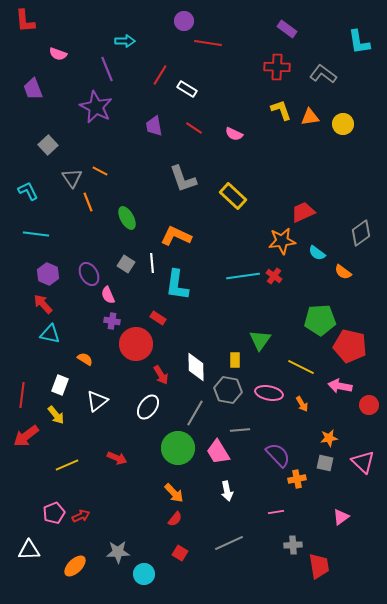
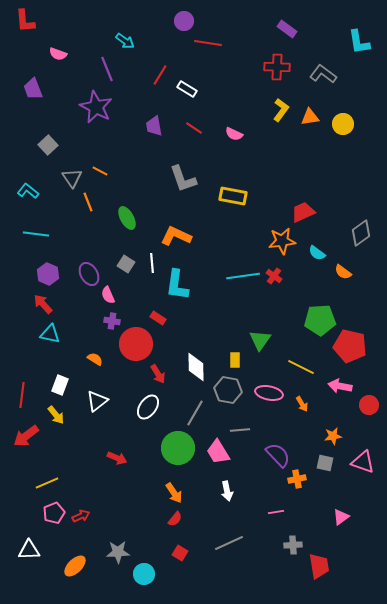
cyan arrow at (125, 41): rotated 36 degrees clockwise
yellow L-shape at (281, 110): rotated 55 degrees clockwise
cyan L-shape at (28, 191): rotated 25 degrees counterclockwise
yellow rectangle at (233, 196): rotated 32 degrees counterclockwise
orange semicircle at (85, 359): moved 10 px right
red arrow at (161, 375): moved 3 px left, 1 px up
orange star at (329, 438): moved 4 px right, 2 px up
pink triangle at (363, 462): rotated 25 degrees counterclockwise
yellow line at (67, 465): moved 20 px left, 18 px down
orange arrow at (174, 493): rotated 10 degrees clockwise
